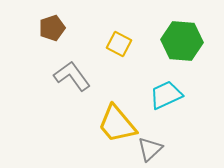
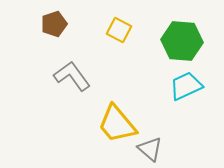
brown pentagon: moved 2 px right, 4 px up
yellow square: moved 14 px up
cyan trapezoid: moved 20 px right, 9 px up
gray triangle: rotated 36 degrees counterclockwise
